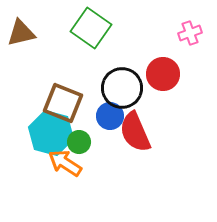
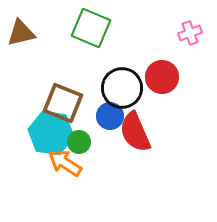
green square: rotated 12 degrees counterclockwise
red circle: moved 1 px left, 3 px down
cyan hexagon: rotated 6 degrees counterclockwise
